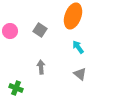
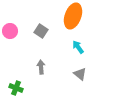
gray square: moved 1 px right, 1 px down
